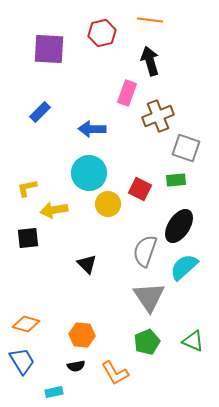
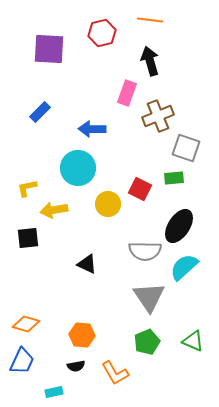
cyan circle: moved 11 px left, 5 px up
green rectangle: moved 2 px left, 2 px up
gray semicircle: rotated 108 degrees counterclockwise
black triangle: rotated 20 degrees counterclockwise
blue trapezoid: rotated 56 degrees clockwise
